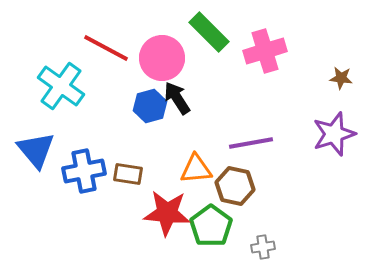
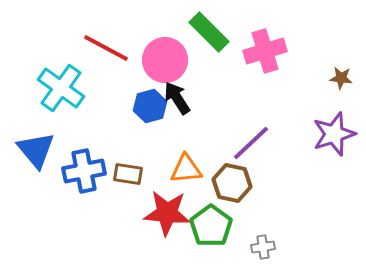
pink circle: moved 3 px right, 2 px down
cyan cross: moved 2 px down
purple line: rotated 33 degrees counterclockwise
orange triangle: moved 10 px left
brown hexagon: moved 3 px left, 3 px up
